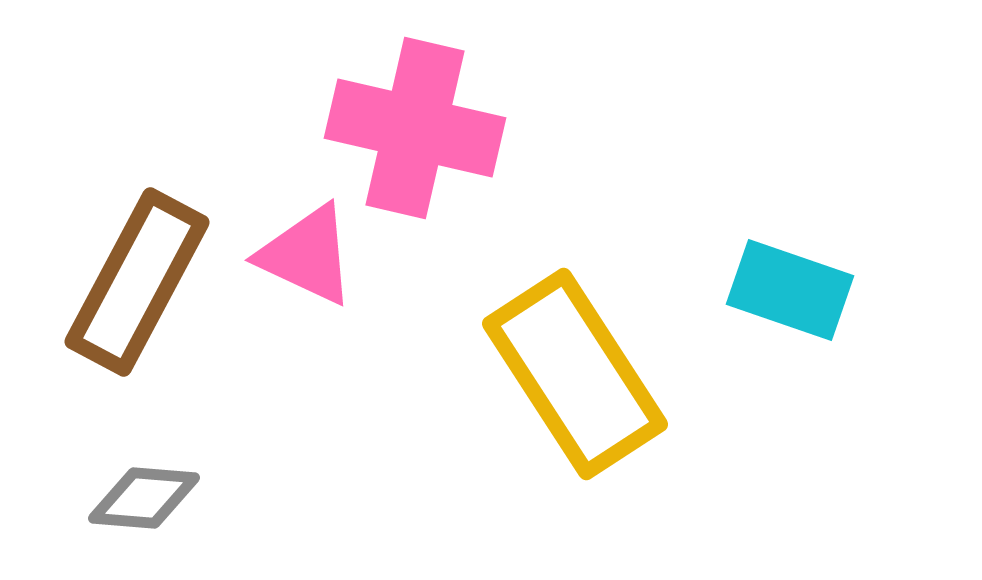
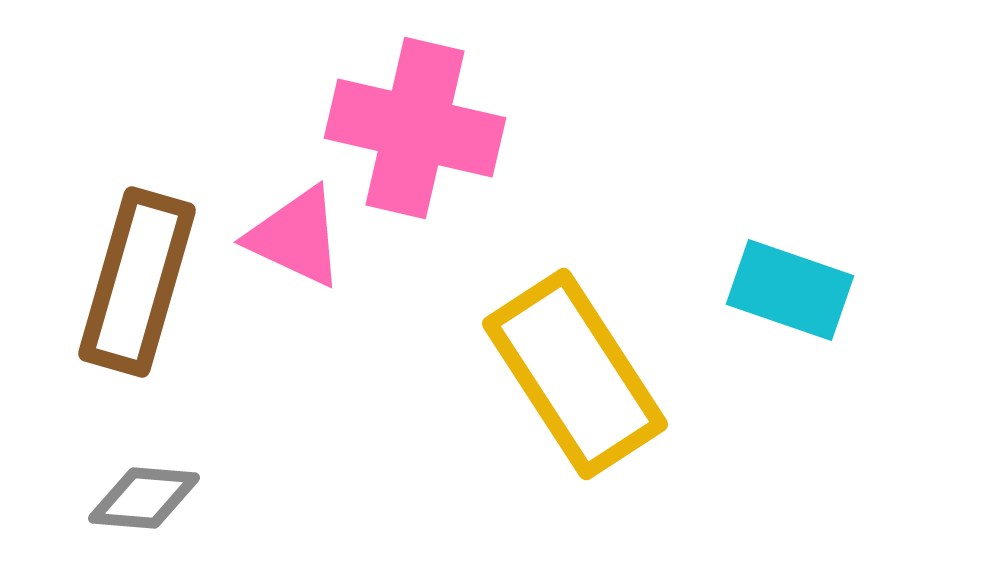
pink triangle: moved 11 px left, 18 px up
brown rectangle: rotated 12 degrees counterclockwise
